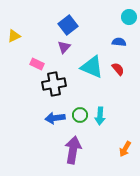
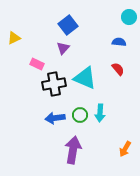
yellow triangle: moved 2 px down
purple triangle: moved 1 px left, 1 px down
cyan triangle: moved 7 px left, 11 px down
cyan arrow: moved 3 px up
